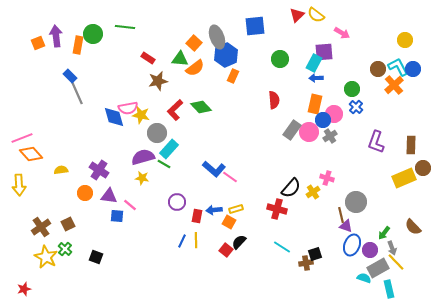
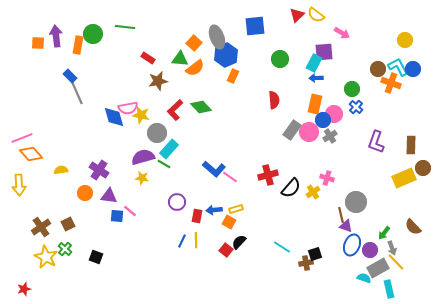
orange square at (38, 43): rotated 24 degrees clockwise
orange cross at (394, 85): moved 3 px left, 2 px up; rotated 30 degrees counterclockwise
pink line at (130, 205): moved 6 px down
red cross at (277, 209): moved 9 px left, 34 px up; rotated 30 degrees counterclockwise
